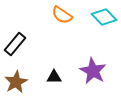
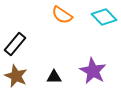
brown star: moved 6 px up; rotated 20 degrees counterclockwise
